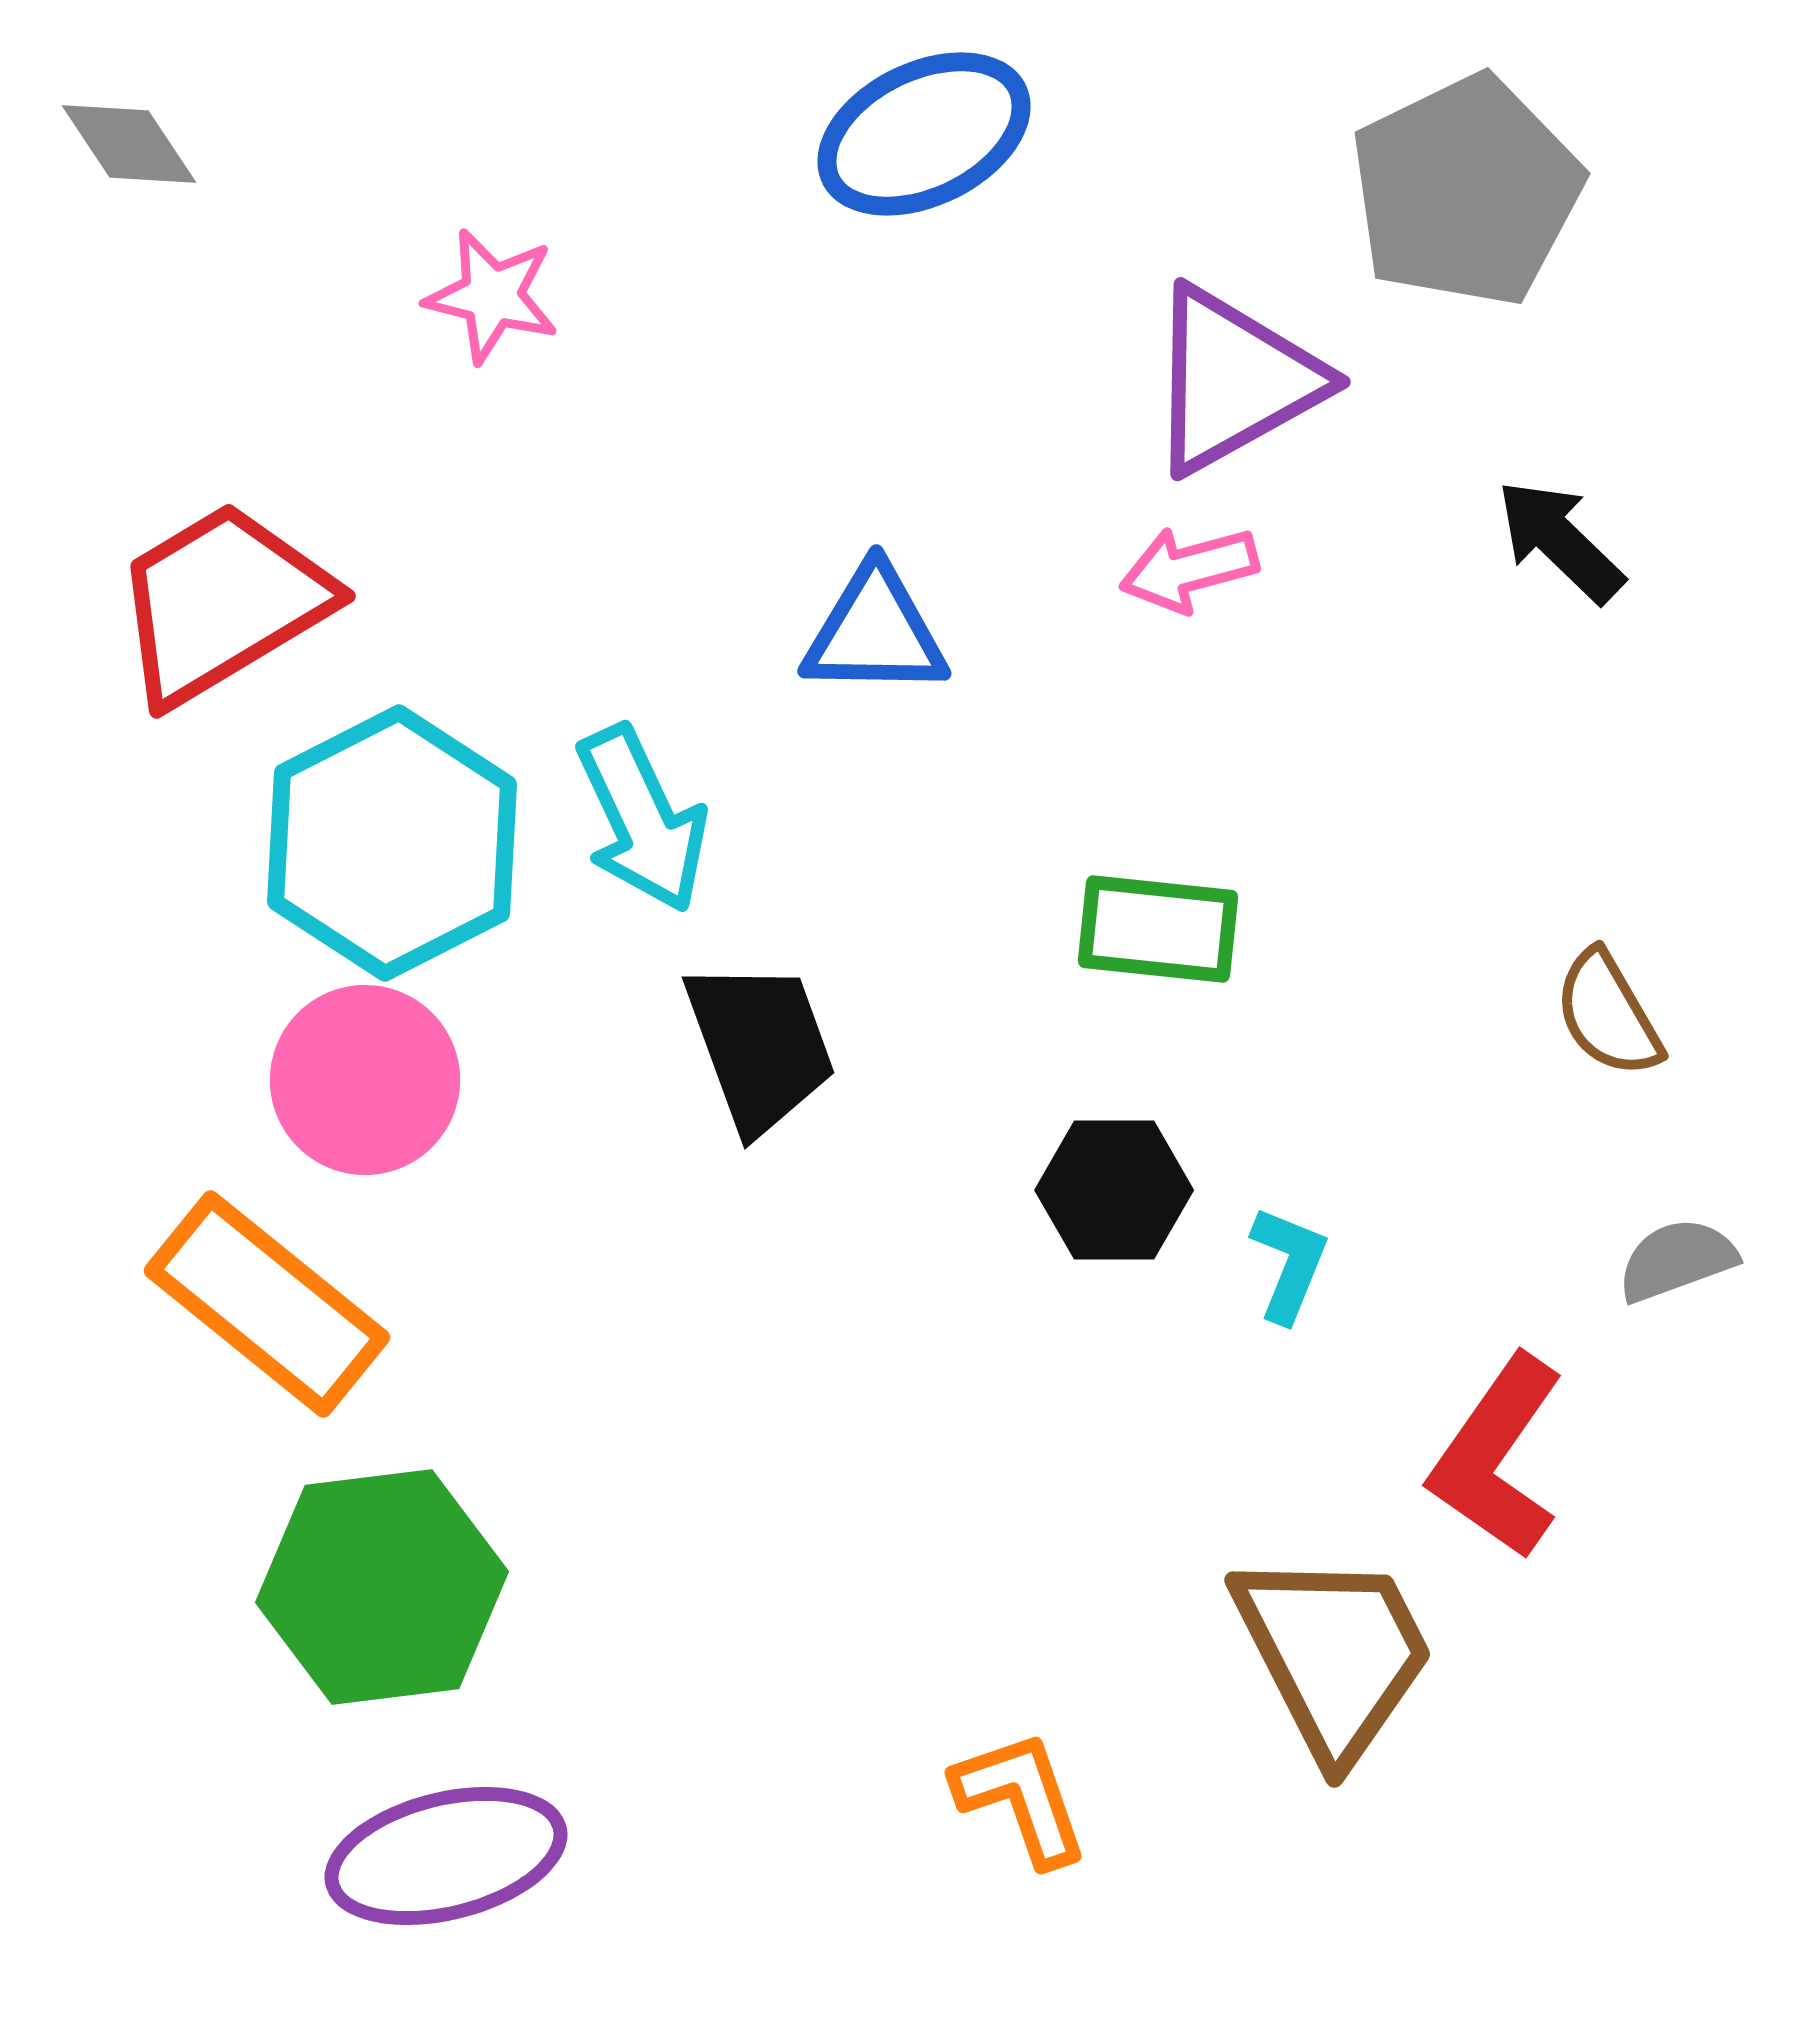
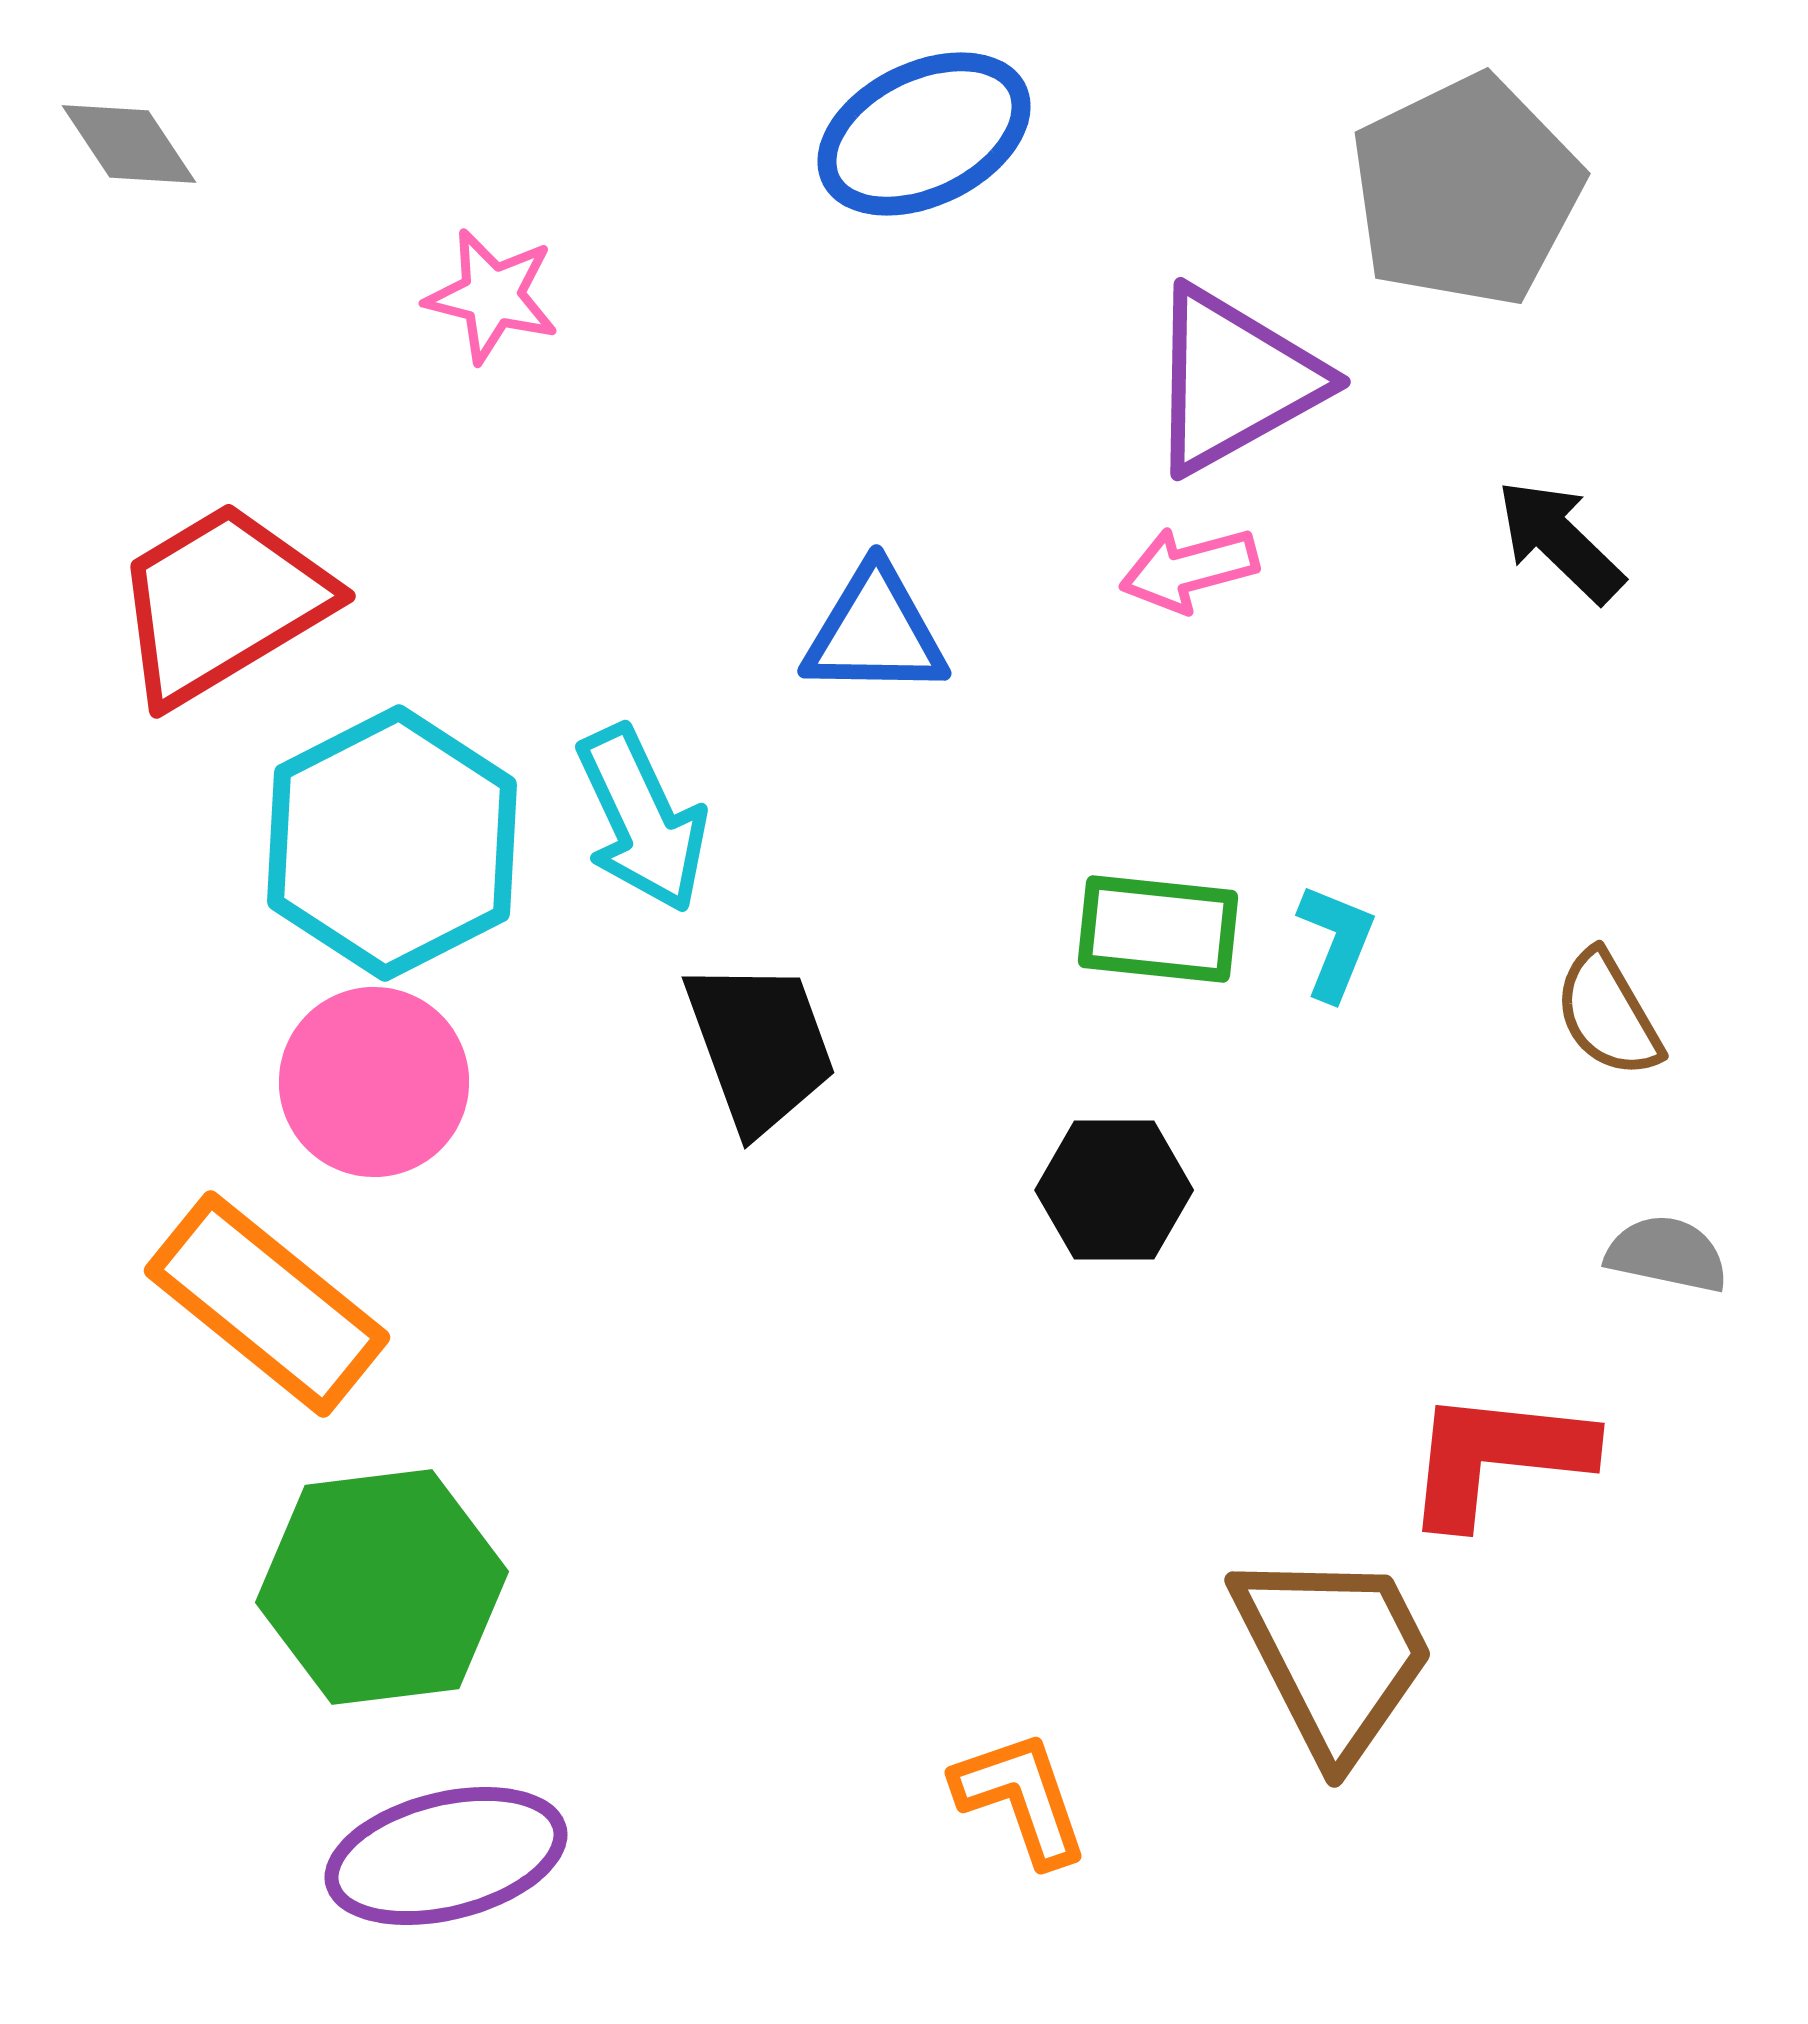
pink circle: moved 9 px right, 2 px down
gray semicircle: moved 10 px left, 6 px up; rotated 32 degrees clockwise
cyan L-shape: moved 47 px right, 322 px up
red L-shape: rotated 61 degrees clockwise
